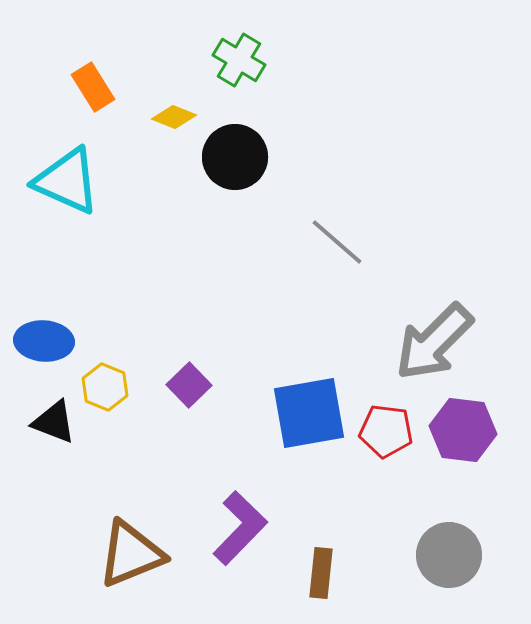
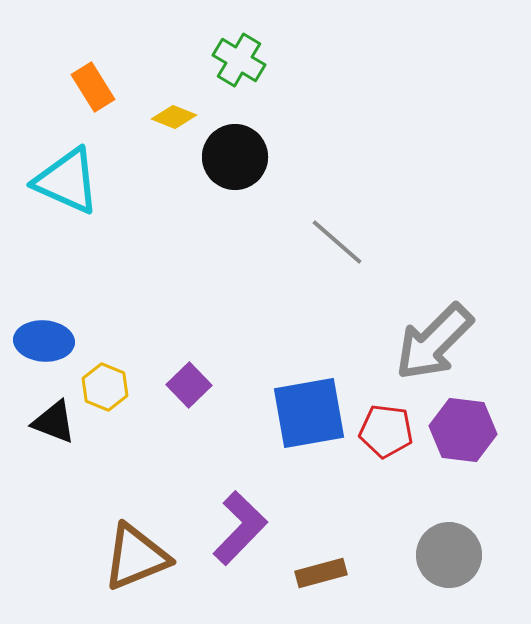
brown triangle: moved 5 px right, 3 px down
brown rectangle: rotated 69 degrees clockwise
